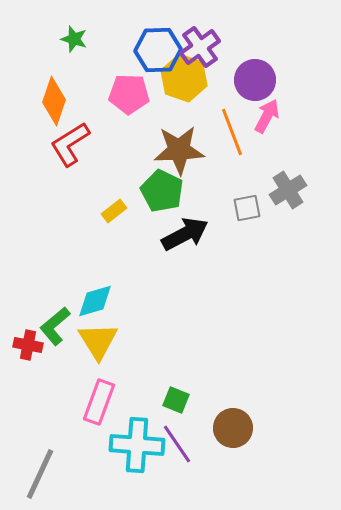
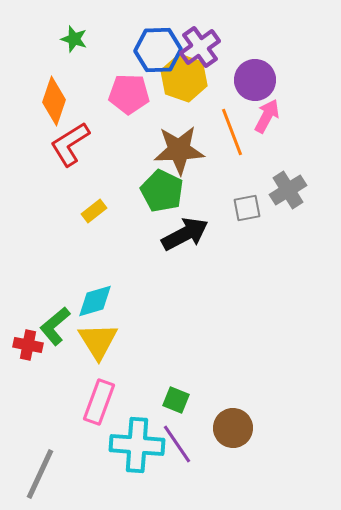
yellow rectangle: moved 20 px left
